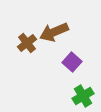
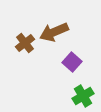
brown cross: moved 2 px left
